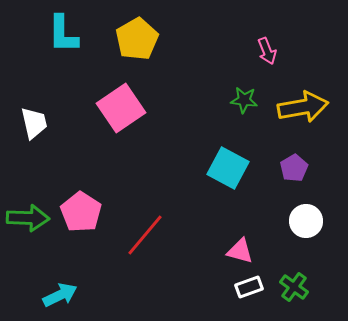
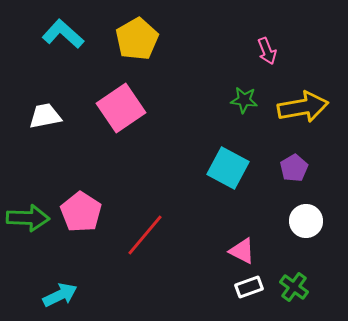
cyan L-shape: rotated 132 degrees clockwise
white trapezoid: moved 11 px right, 7 px up; rotated 88 degrees counterclockwise
pink triangle: moved 2 px right; rotated 12 degrees clockwise
